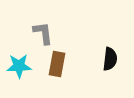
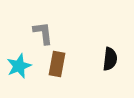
cyan star: rotated 20 degrees counterclockwise
